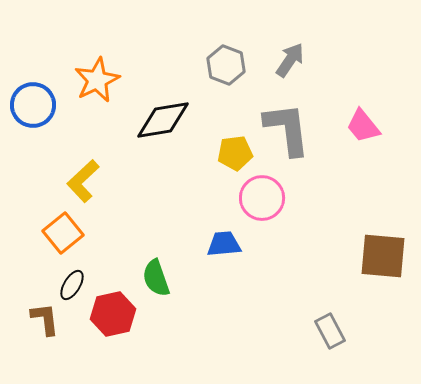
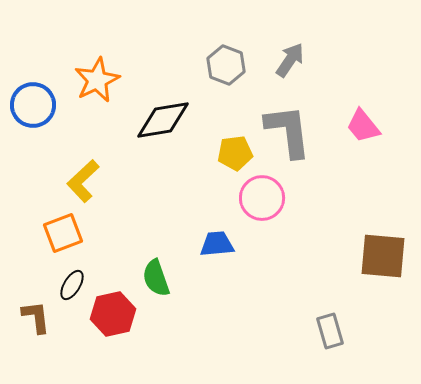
gray L-shape: moved 1 px right, 2 px down
orange square: rotated 18 degrees clockwise
blue trapezoid: moved 7 px left
brown L-shape: moved 9 px left, 2 px up
gray rectangle: rotated 12 degrees clockwise
